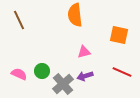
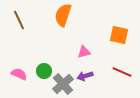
orange semicircle: moved 12 px left; rotated 25 degrees clockwise
green circle: moved 2 px right
